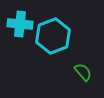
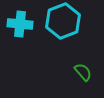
cyan hexagon: moved 10 px right, 15 px up
